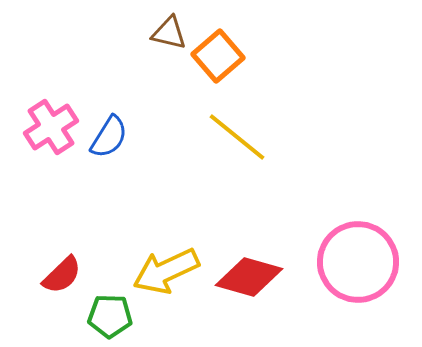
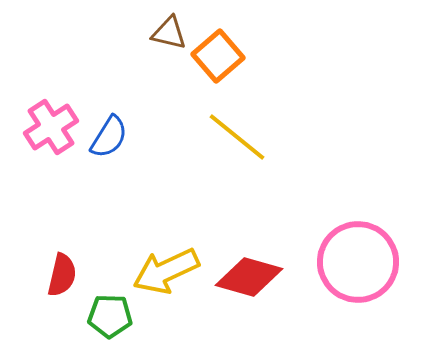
red semicircle: rotated 33 degrees counterclockwise
